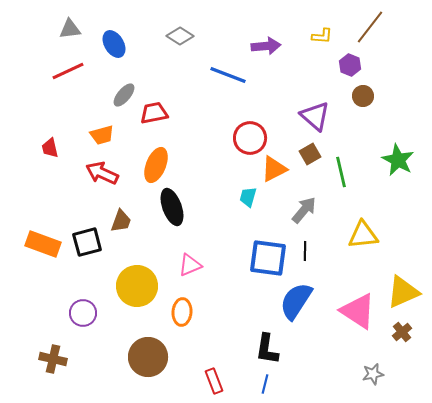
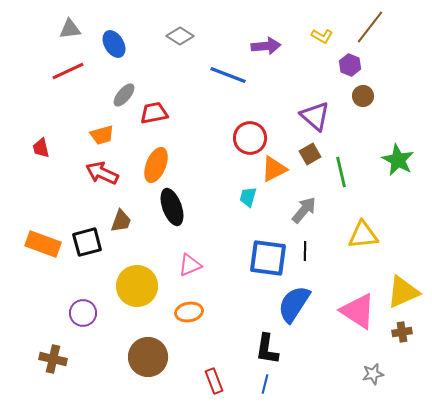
yellow L-shape at (322, 36): rotated 25 degrees clockwise
red trapezoid at (50, 148): moved 9 px left
blue semicircle at (296, 301): moved 2 px left, 3 px down
orange ellipse at (182, 312): moved 7 px right; rotated 76 degrees clockwise
brown cross at (402, 332): rotated 30 degrees clockwise
